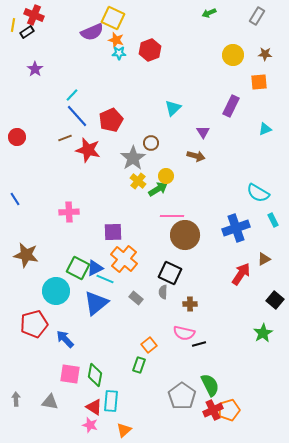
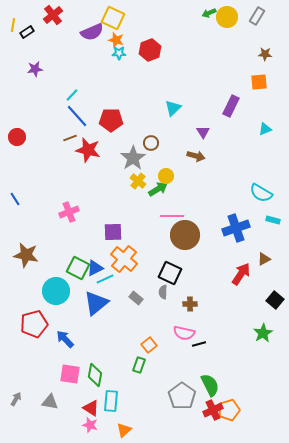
red cross at (34, 15): moved 19 px right; rotated 30 degrees clockwise
yellow circle at (233, 55): moved 6 px left, 38 px up
purple star at (35, 69): rotated 28 degrees clockwise
red pentagon at (111, 120): rotated 25 degrees clockwise
brown line at (65, 138): moved 5 px right
cyan semicircle at (258, 193): moved 3 px right
pink cross at (69, 212): rotated 18 degrees counterclockwise
cyan rectangle at (273, 220): rotated 48 degrees counterclockwise
cyan line at (105, 279): rotated 48 degrees counterclockwise
gray arrow at (16, 399): rotated 32 degrees clockwise
red triangle at (94, 407): moved 3 px left, 1 px down
